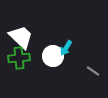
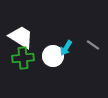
white trapezoid: rotated 12 degrees counterclockwise
green cross: moved 4 px right
gray line: moved 26 px up
